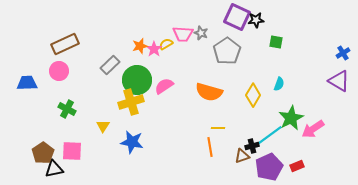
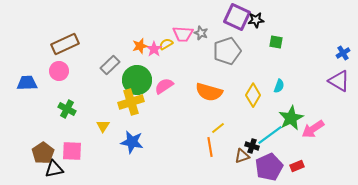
gray pentagon: rotated 16 degrees clockwise
cyan semicircle: moved 2 px down
yellow line: rotated 40 degrees counterclockwise
black cross: rotated 32 degrees clockwise
